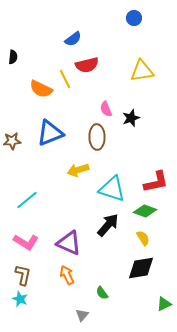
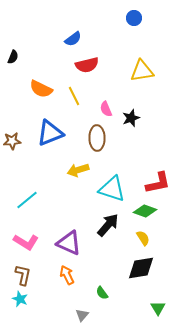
black semicircle: rotated 16 degrees clockwise
yellow line: moved 9 px right, 17 px down
brown ellipse: moved 1 px down
red L-shape: moved 2 px right, 1 px down
green triangle: moved 6 px left, 4 px down; rotated 35 degrees counterclockwise
